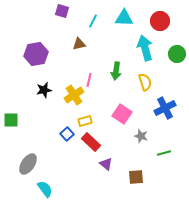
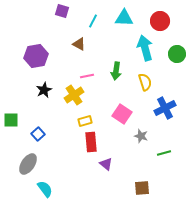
brown triangle: rotated 40 degrees clockwise
purple hexagon: moved 2 px down
pink line: moved 2 px left, 4 px up; rotated 64 degrees clockwise
black star: rotated 14 degrees counterclockwise
blue square: moved 29 px left
red rectangle: rotated 42 degrees clockwise
brown square: moved 6 px right, 11 px down
